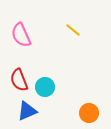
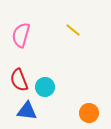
pink semicircle: rotated 40 degrees clockwise
blue triangle: rotated 30 degrees clockwise
